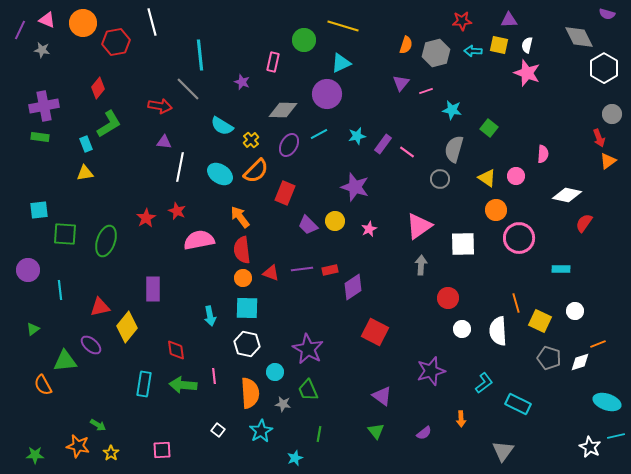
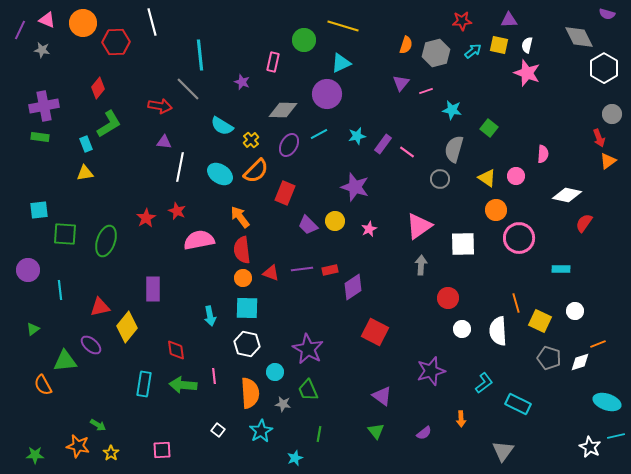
red hexagon at (116, 42): rotated 8 degrees clockwise
cyan arrow at (473, 51): rotated 138 degrees clockwise
